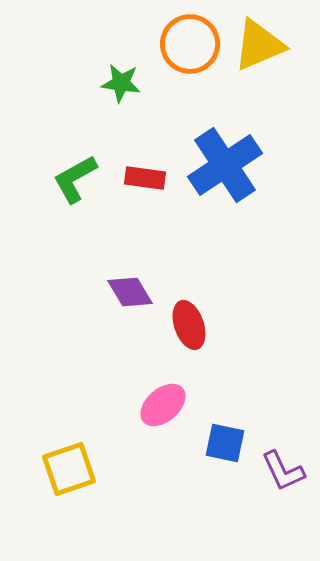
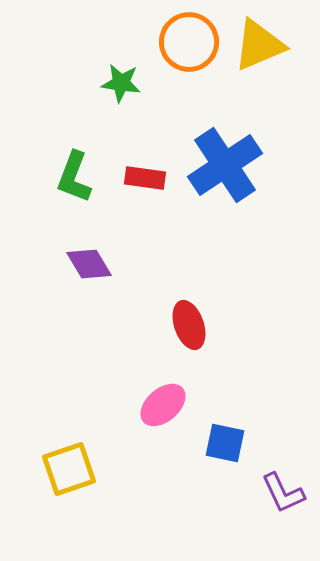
orange circle: moved 1 px left, 2 px up
green L-shape: moved 1 px left, 2 px up; rotated 40 degrees counterclockwise
purple diamond: moved 41 px left, 28 px up
purple L-shape: moved 22 px down
